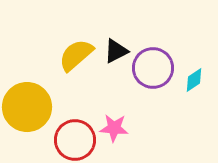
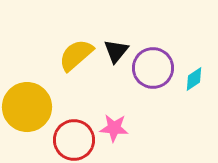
black triangle: rotated 24 degrees counterclockwise
cyan diamond: moved 1 px up
red circle: moved 1 px left
